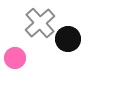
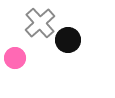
black circle: moved 1 px down
